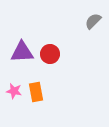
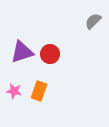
purple triangle: rotated 15 degrees counterclockwise
orange rectangle: moved 3 px right, 1 px up; rotated 30 degrees clockwise
